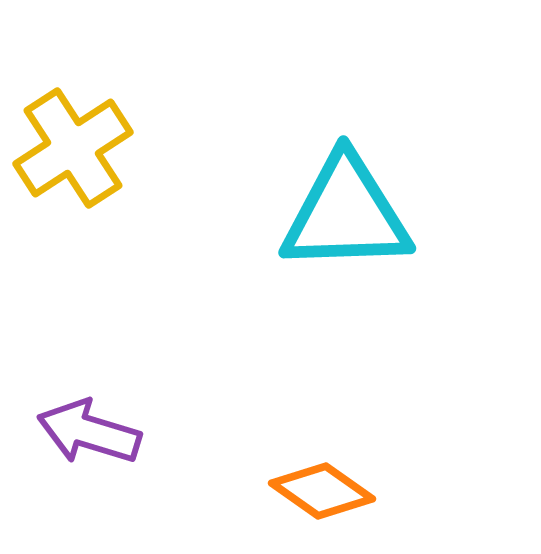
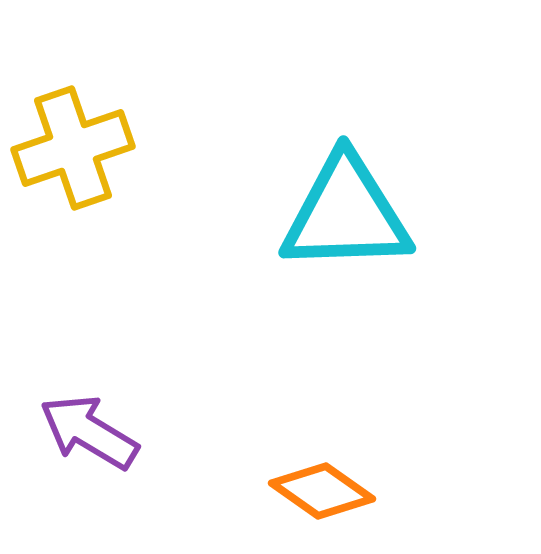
yellow cross: rotated 14 degrees clockwise
purple arrow: rotated 14 degrees clockwise
